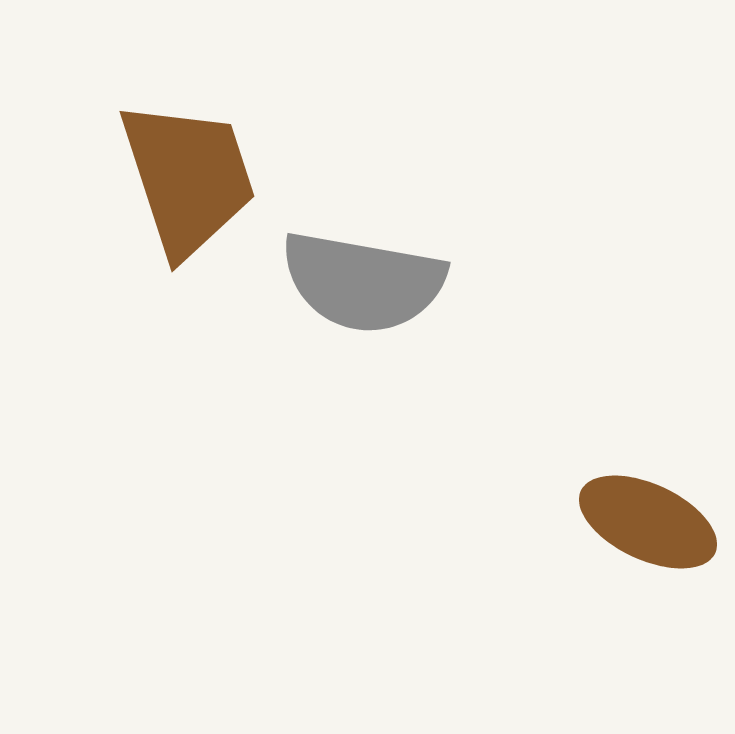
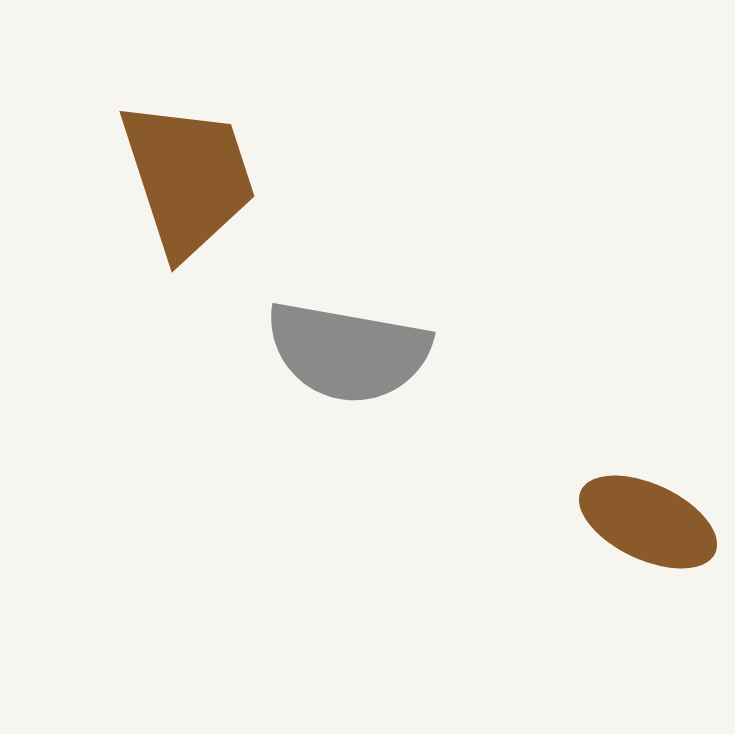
gray semicircle: moved 15 px left, 70 px down
